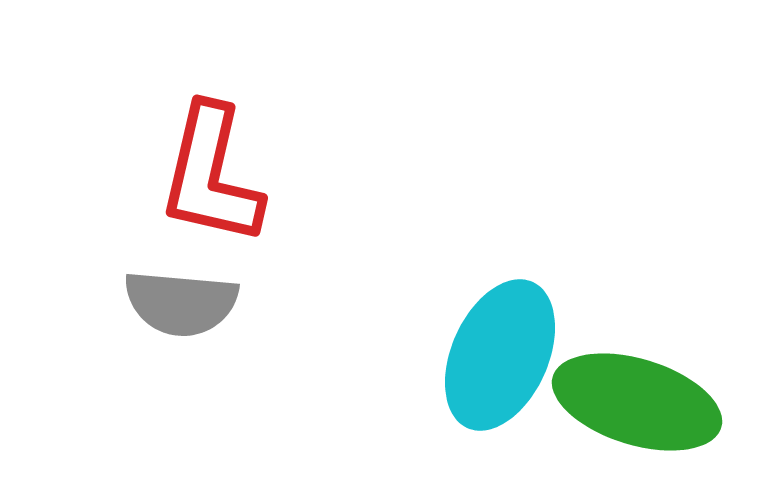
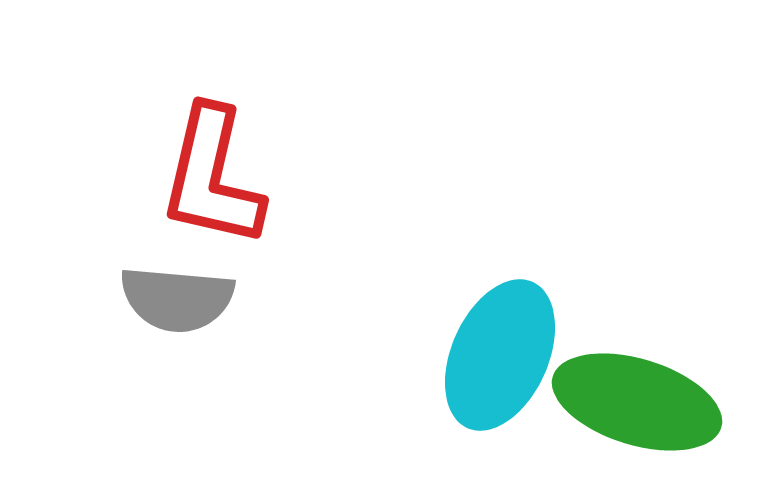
red L-shape: moved 1 px right, 2 px down
gray semicircle: moved 4 px left, 4 px up
